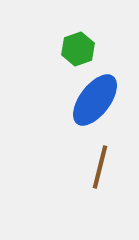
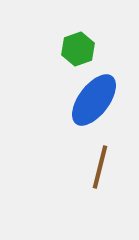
blue ellipse: moved 1 px left
